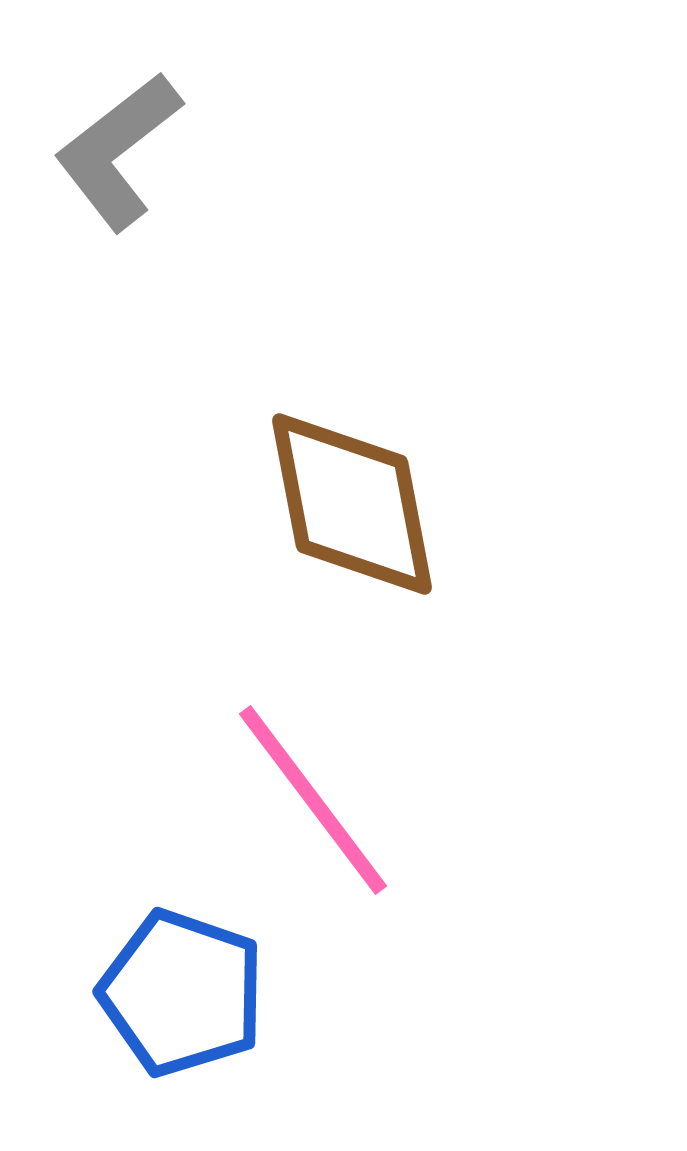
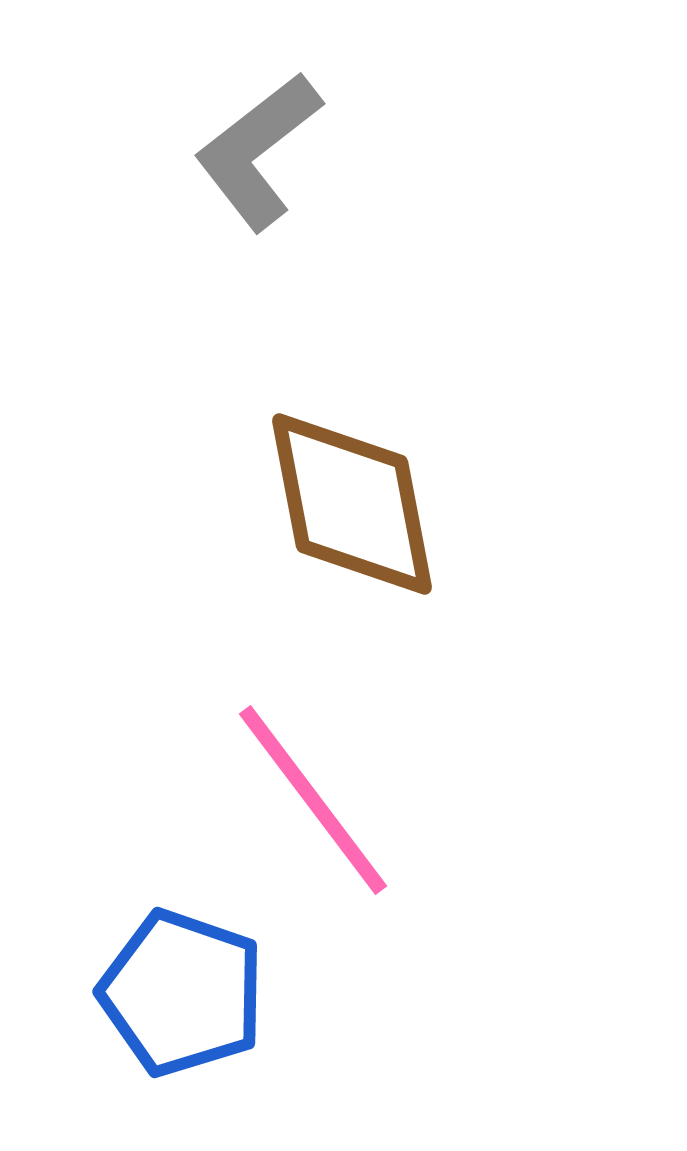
gray L-shape: moved 140 px right
